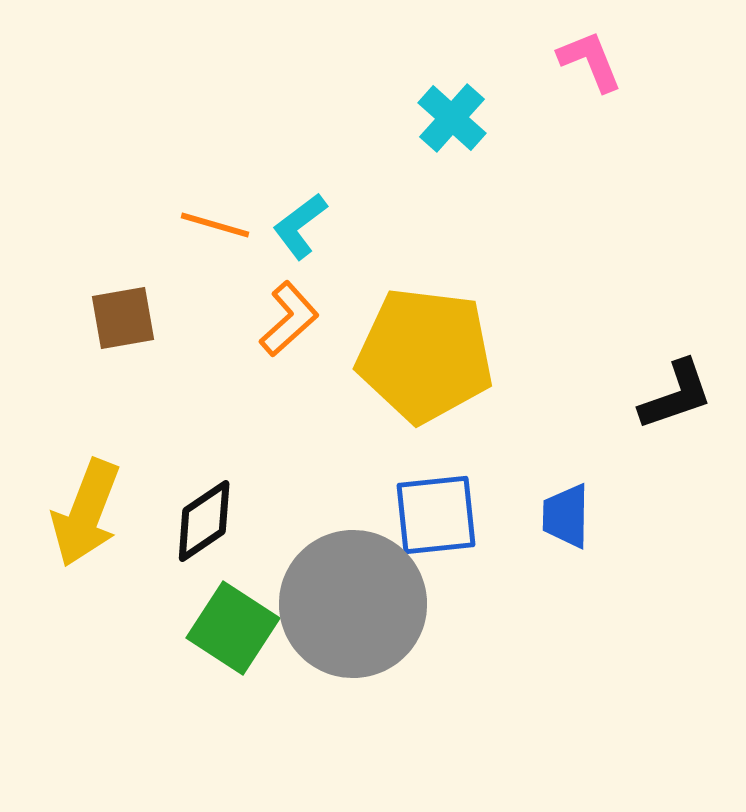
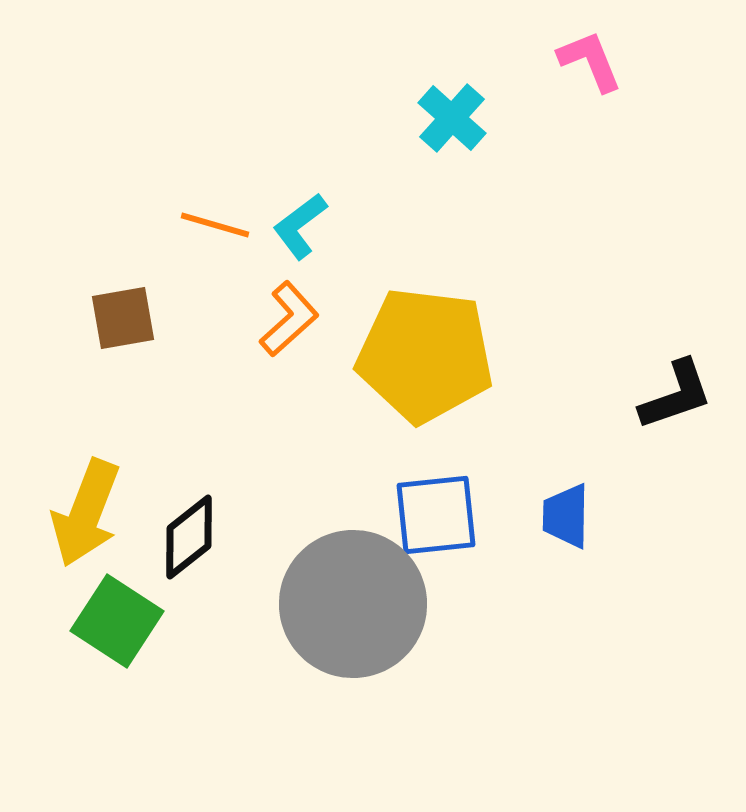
black diamond: moved 15 px left, 16 px down; rotated 4 degrees counterclockwise
green square: moved 116 px left, 7 px up
